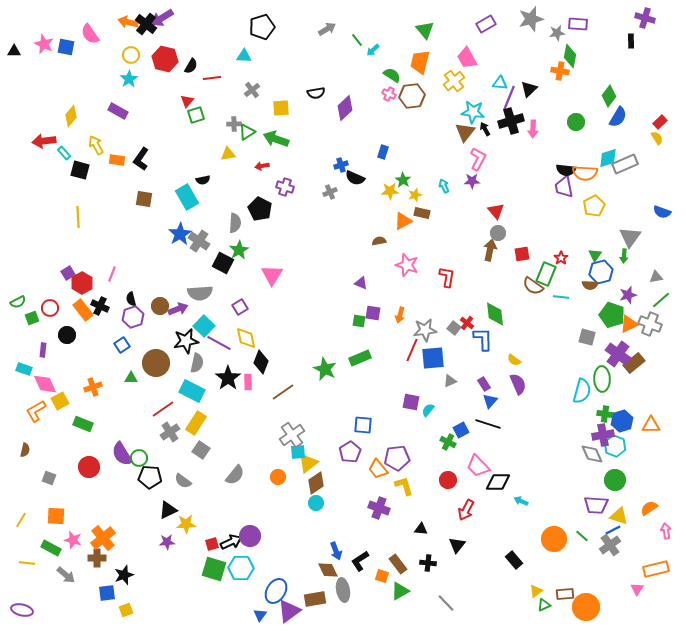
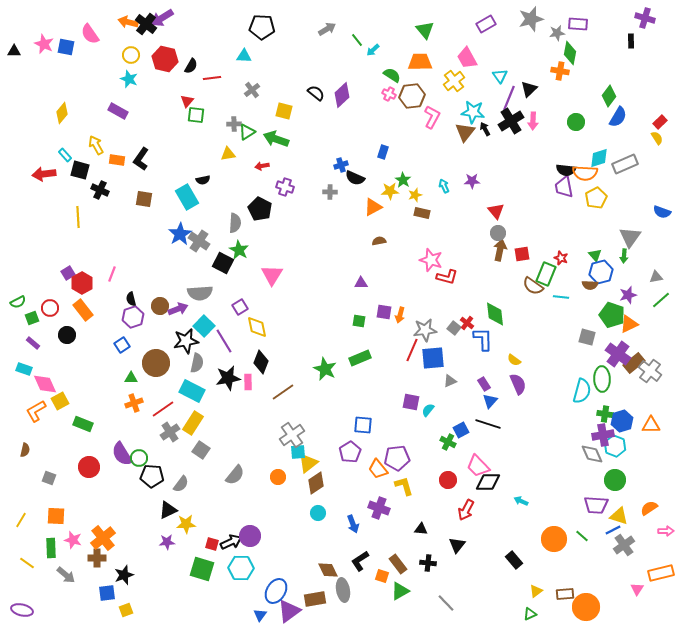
black pentagon at (262, 27): rotated 20 degrees clockwise
green diamond at (570, 56): moved 3 px up
orange trapezoid at (420, 62): rotated 75 degrees clockwise
cyan star at (129, 79): rotated 18 degrees counterclockwise
cyan triangle at (500, 83): moved 7 px up; rotated 49 degrees clockwise
black semicircle at (316, 93): rotated 132 degrees counterclockwise
yellow square at (281, 108): moved 3 px right, 3 px down; rotated 18 degrees clockwise
purple diamond at (345, 108): moved 3 px left, 13 px up
green square at (196, 115): rotated 24 degrees clockwise
yellow diamond at (71, 116): moved 9 px left, 3 px up
black cross at (511, 121): rotated 15 degrees counterclockwise
pink arrow at (533, 129): moved 8 px up
red arrow at (44, 141): moved 33 px down
cyan rectangle at (64, 153): moved 1 px right, 2 px down
cyan diamond at (608, 158): moved 9 px left
pink L-shape at (478, 159): moved 46 px left, 42 px up
gray cross at (330, 192): rotated 24 degrees clockwise
yellow pentagon at (594, 206): moved 2 px right, 8 px up
orange triangle at (403, 221): moved 30 px left, 14 px up
green star at (239, 250): rotated 12 degrees counterclockwise
brown arrow at (490, 250): moved 10 px right
green triangle at (595, 255): rotated 16 degrees counterclockwise
red star at (561, 258): rotated 16 degrees counterclockwise
pink star at (407, 265): moved 24 px right, 5 px up
red L-shape at (447, 277): rotated 95 degrees clockwise
purple triangle at (361, 283): rotated 24 degrees counterclockwise
black cross at (100, 306): moved 116 px up
purple square at (373, 313): moved 11 px right, 1 px up
gray cross at (650, 324): moved 47 px down; rotated 15 degrees clockwise
yellow diamond at (246, 338): moved 11 px right, 11 px up
purple line at (219, 343): moved 5 px right, 2 px up; rotated 30 degrees clockwise
purple rectangle at (43, 350): moved 10 px left, 7 px up; rotated 56 degrees counterclockwise
black star at (228, 378): rotated 25 degrees clockwise
orange cross at (93, 387): moved 41 px right, 16 px down
yellow rectangle at (196, 423): moved 3 px left
black pentagon at (150, 477): moved 2 px right, 1 px up
gray semicircle at (183, 481): moved 2 px left, 3 px down; rotated 90 degrees counterclockwise
black diamond at (498, 482): moved 10 px left
cyan circle at (316, 503): moved 2 px right, 10 px down
pink arrow at (666, 531): rotated 98 degrees clockwise
red square at (212, 544): rotated 32 degrees clockwise
gray cross at (610, 545): moved 14 px right
green rectangle at (51, 548): rotated 60 degrees clockwise
blue arrow at (336, 551): moved 17 px right, 27 px up
yellow line at (27, 563): rotated 28 degrees clockwise
green square at (214, 569): moved 12 px left
orange rectangle at (656, 569): moved 5 px right, 4 px down
green triangle at (544, 605): moved 14 px left, 9 px down
